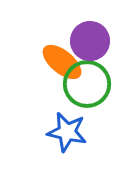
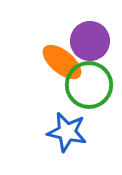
green circle: moved 2 px right, 1 px down
